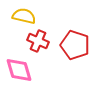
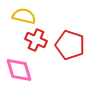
red cross: moved 2 px left, 1 px up
red pentagon: moved 5 px left
